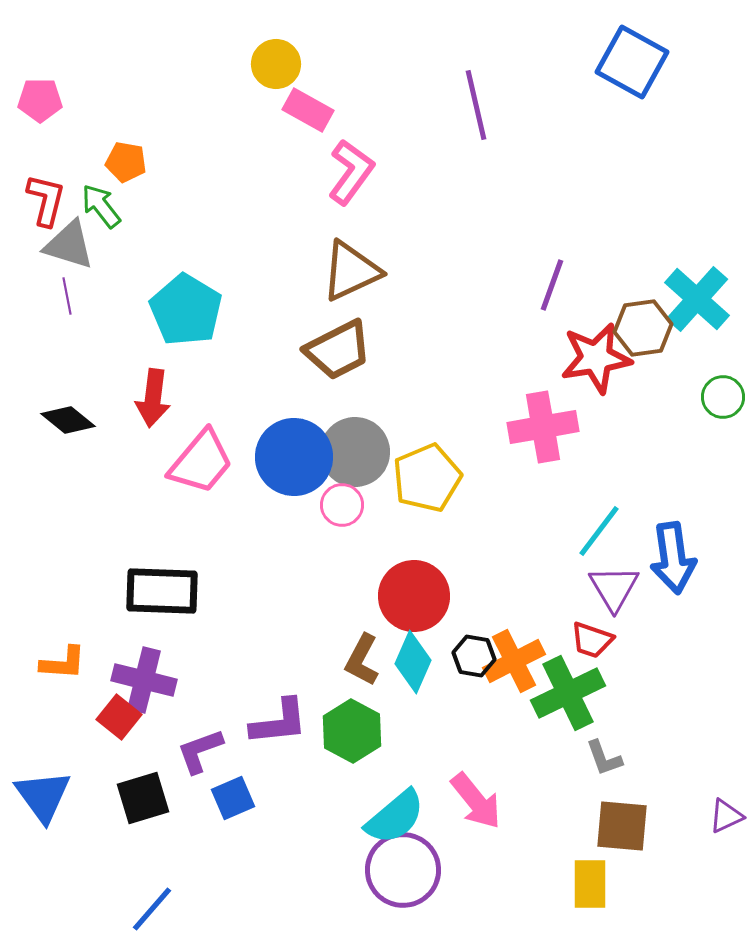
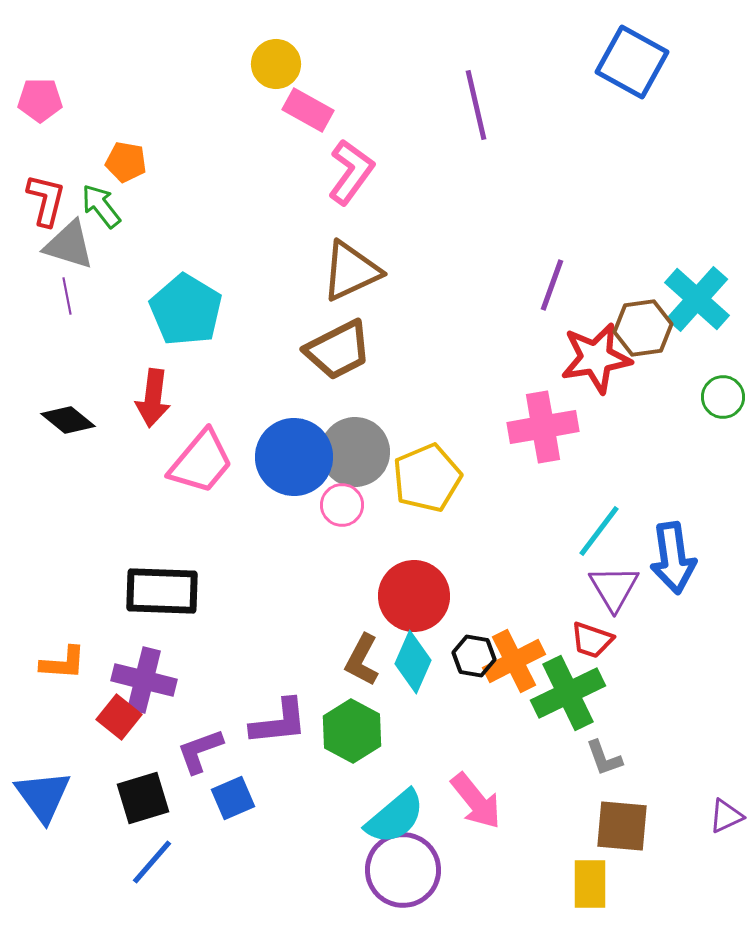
blue line at (152, 909): moved 47 px up
